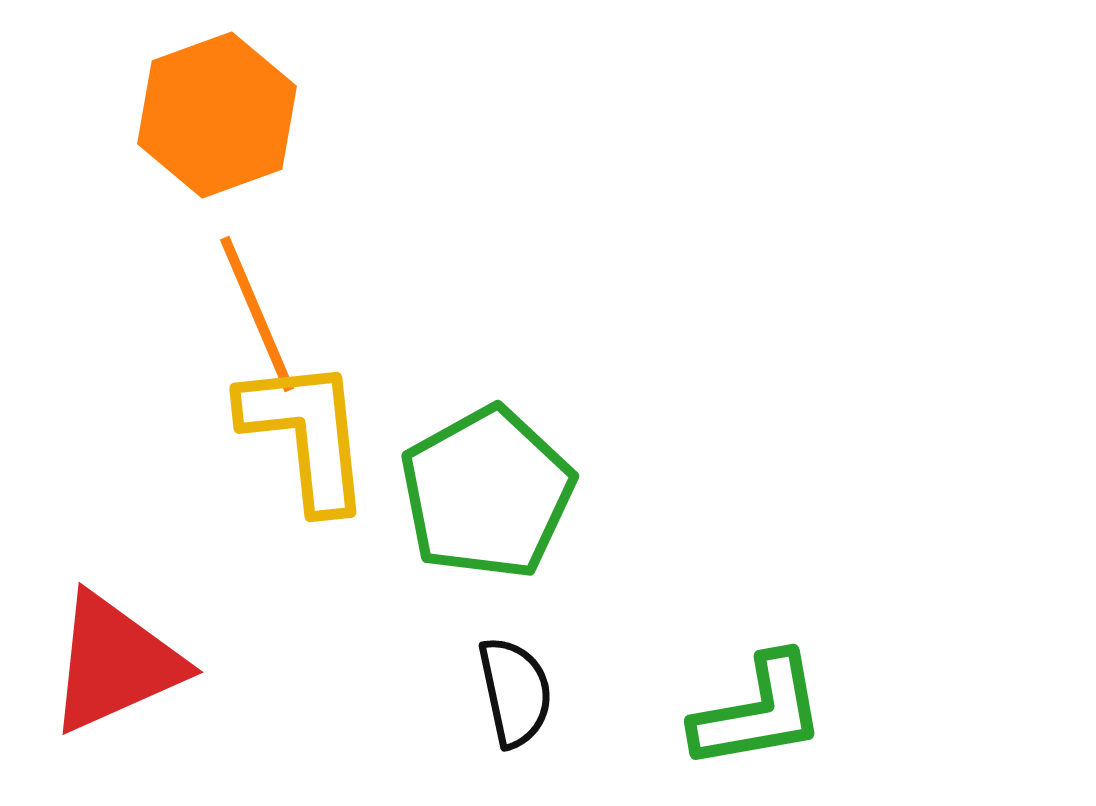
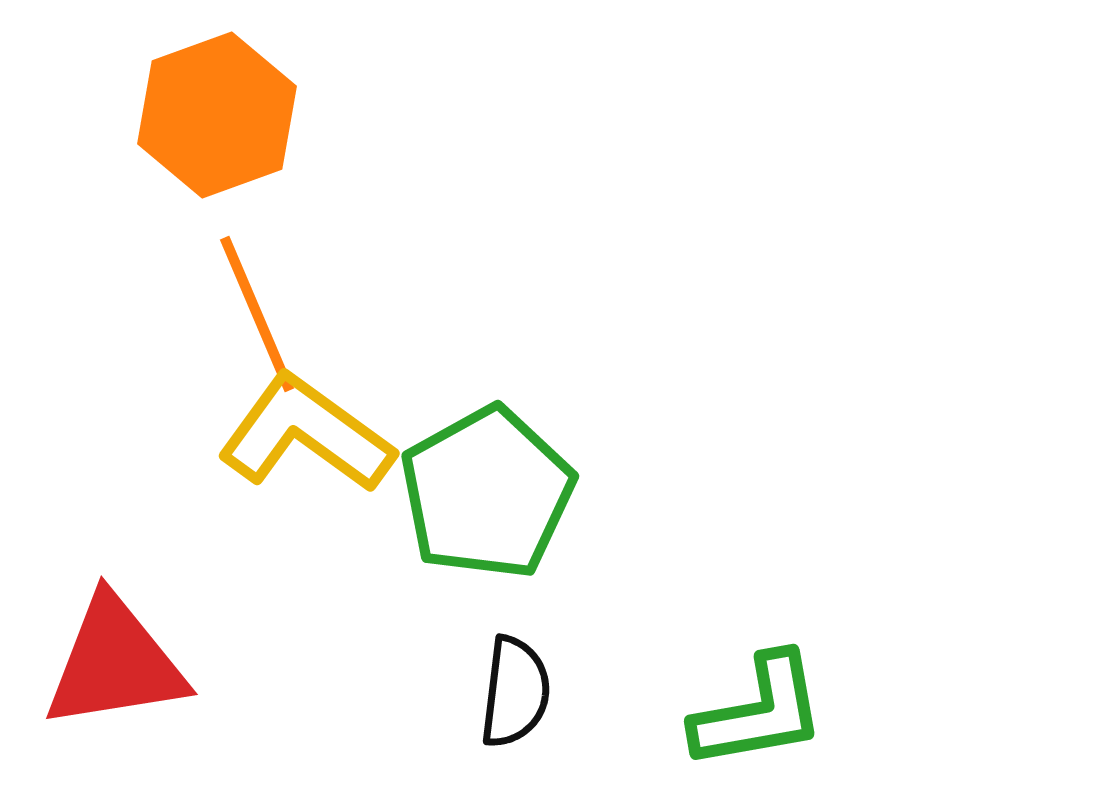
yellow L-shape: rotated 48 degrees counterclockwise
red triangle: rotated 15 degrees clockwise
black semicircle: rotated 19 degrees clockwise
